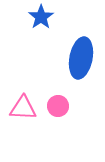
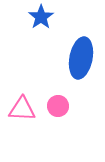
pink triangle: moved 1 px left, 1 px down
